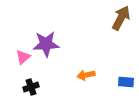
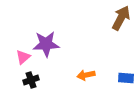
blue rectangle: moved 4 px up
black cross: moved 7 px up
